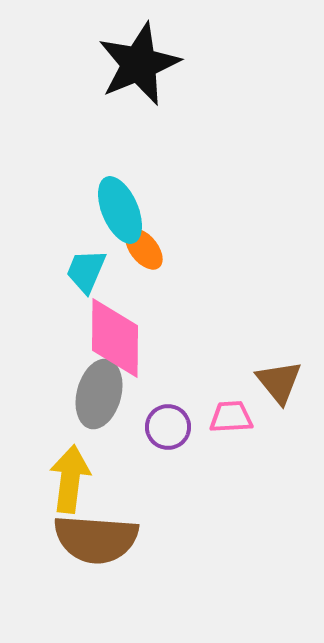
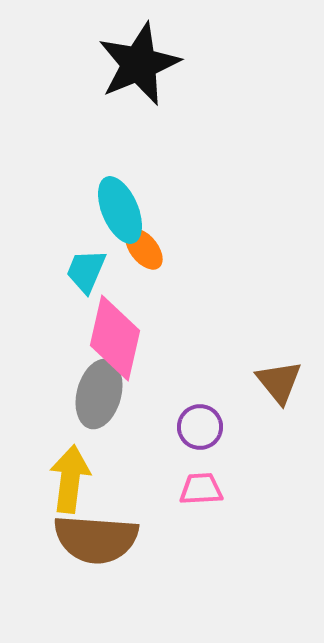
pink diamond: rotated 12 degrees clockwise
pink trapezoid: moved 30 px left, 72 px down
purple circle: moved 32 px right
